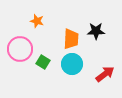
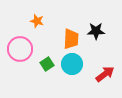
green square: moved 4 px right, 2 px down; rotated 24 degrees clockwise
